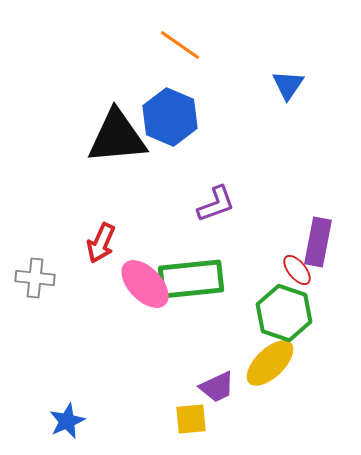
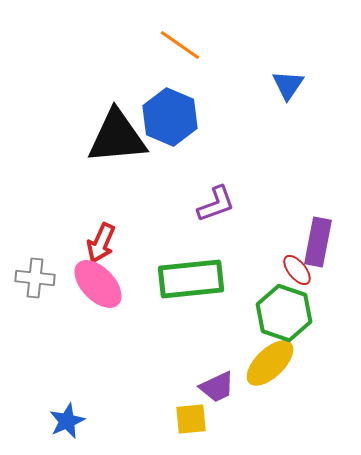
pink ellipse: moved 47 px left
